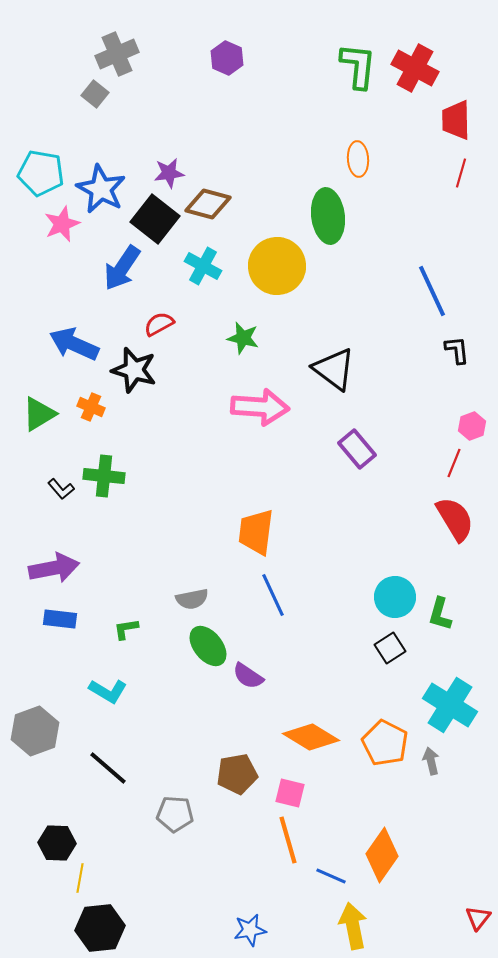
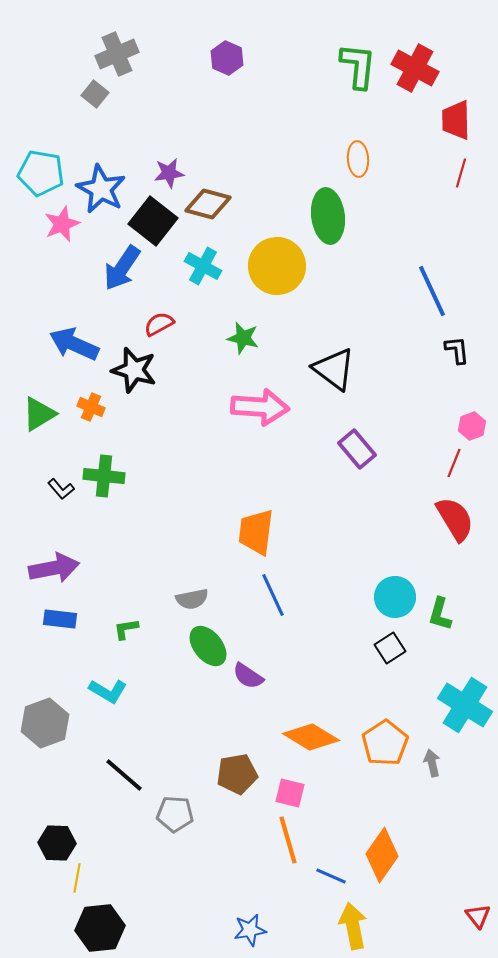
black square at (155, 219): moved 2 px left, 2 px down
cyan cross at (450, 705): moved 15 px right
gray hexagon at (35, 731): moved 10 px right, 8 px up
orange pentagon at (385, 743): rotated 12 degrees clockwise
gray arrow at (431, 761): moved 1 px right, 2 px down
black line at (108, 768): moved 16 px right, 7 px down
yellow line at (80, 878): moved 3 px left
red triangle at (478, 918): moved 2 px up; rotated 16 degrees counterclockwise
